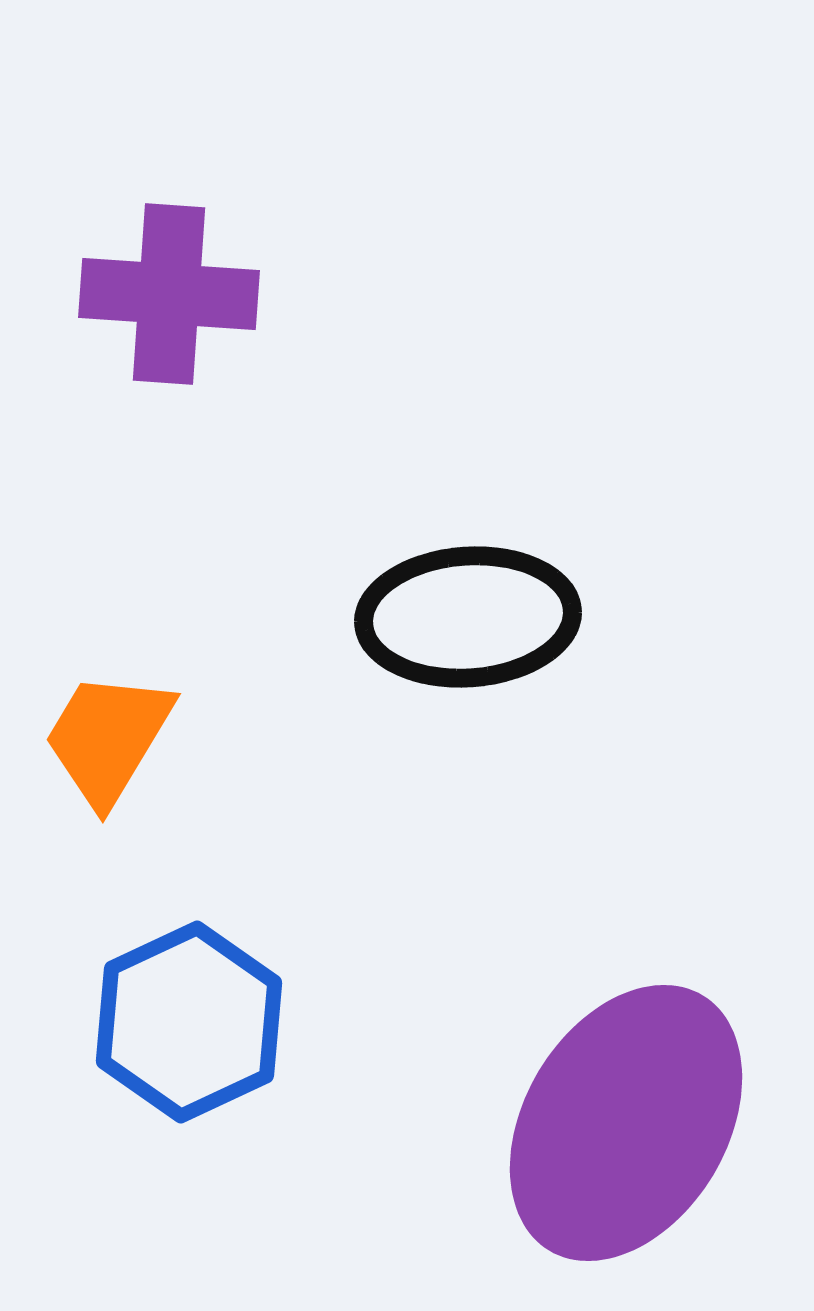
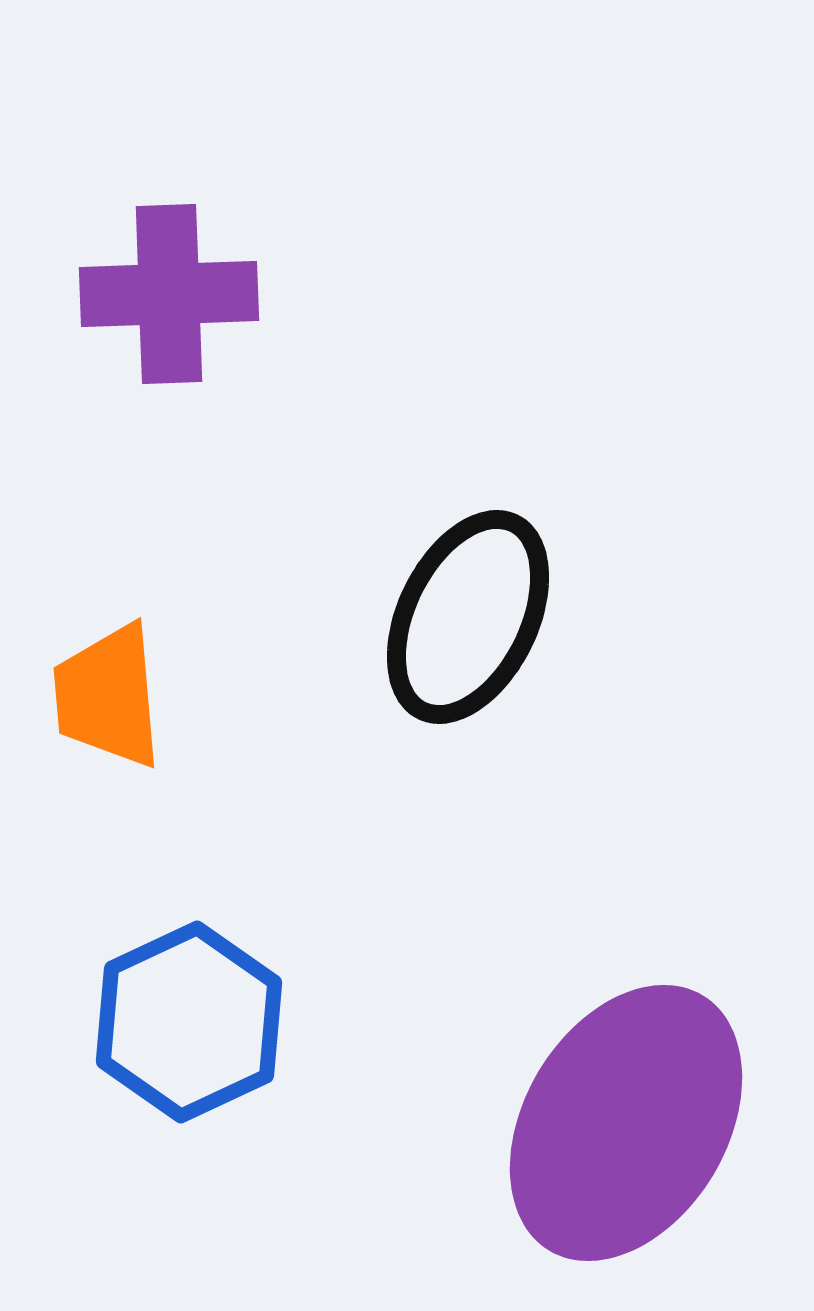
purple cross: rotated 6 degrees counterclockwise
black ellipse: rotated 60 degrees counterclockwise
orange trapezoid: moved 42 px up; rotated 36 degrees counterclockwise
